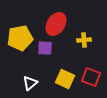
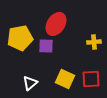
yellow cross: moved 10 px right, 2 px down
purple square: moved 1 px right, 2 px up
red square: moved 2 px down; rotated 24 degrees counterclockwise
